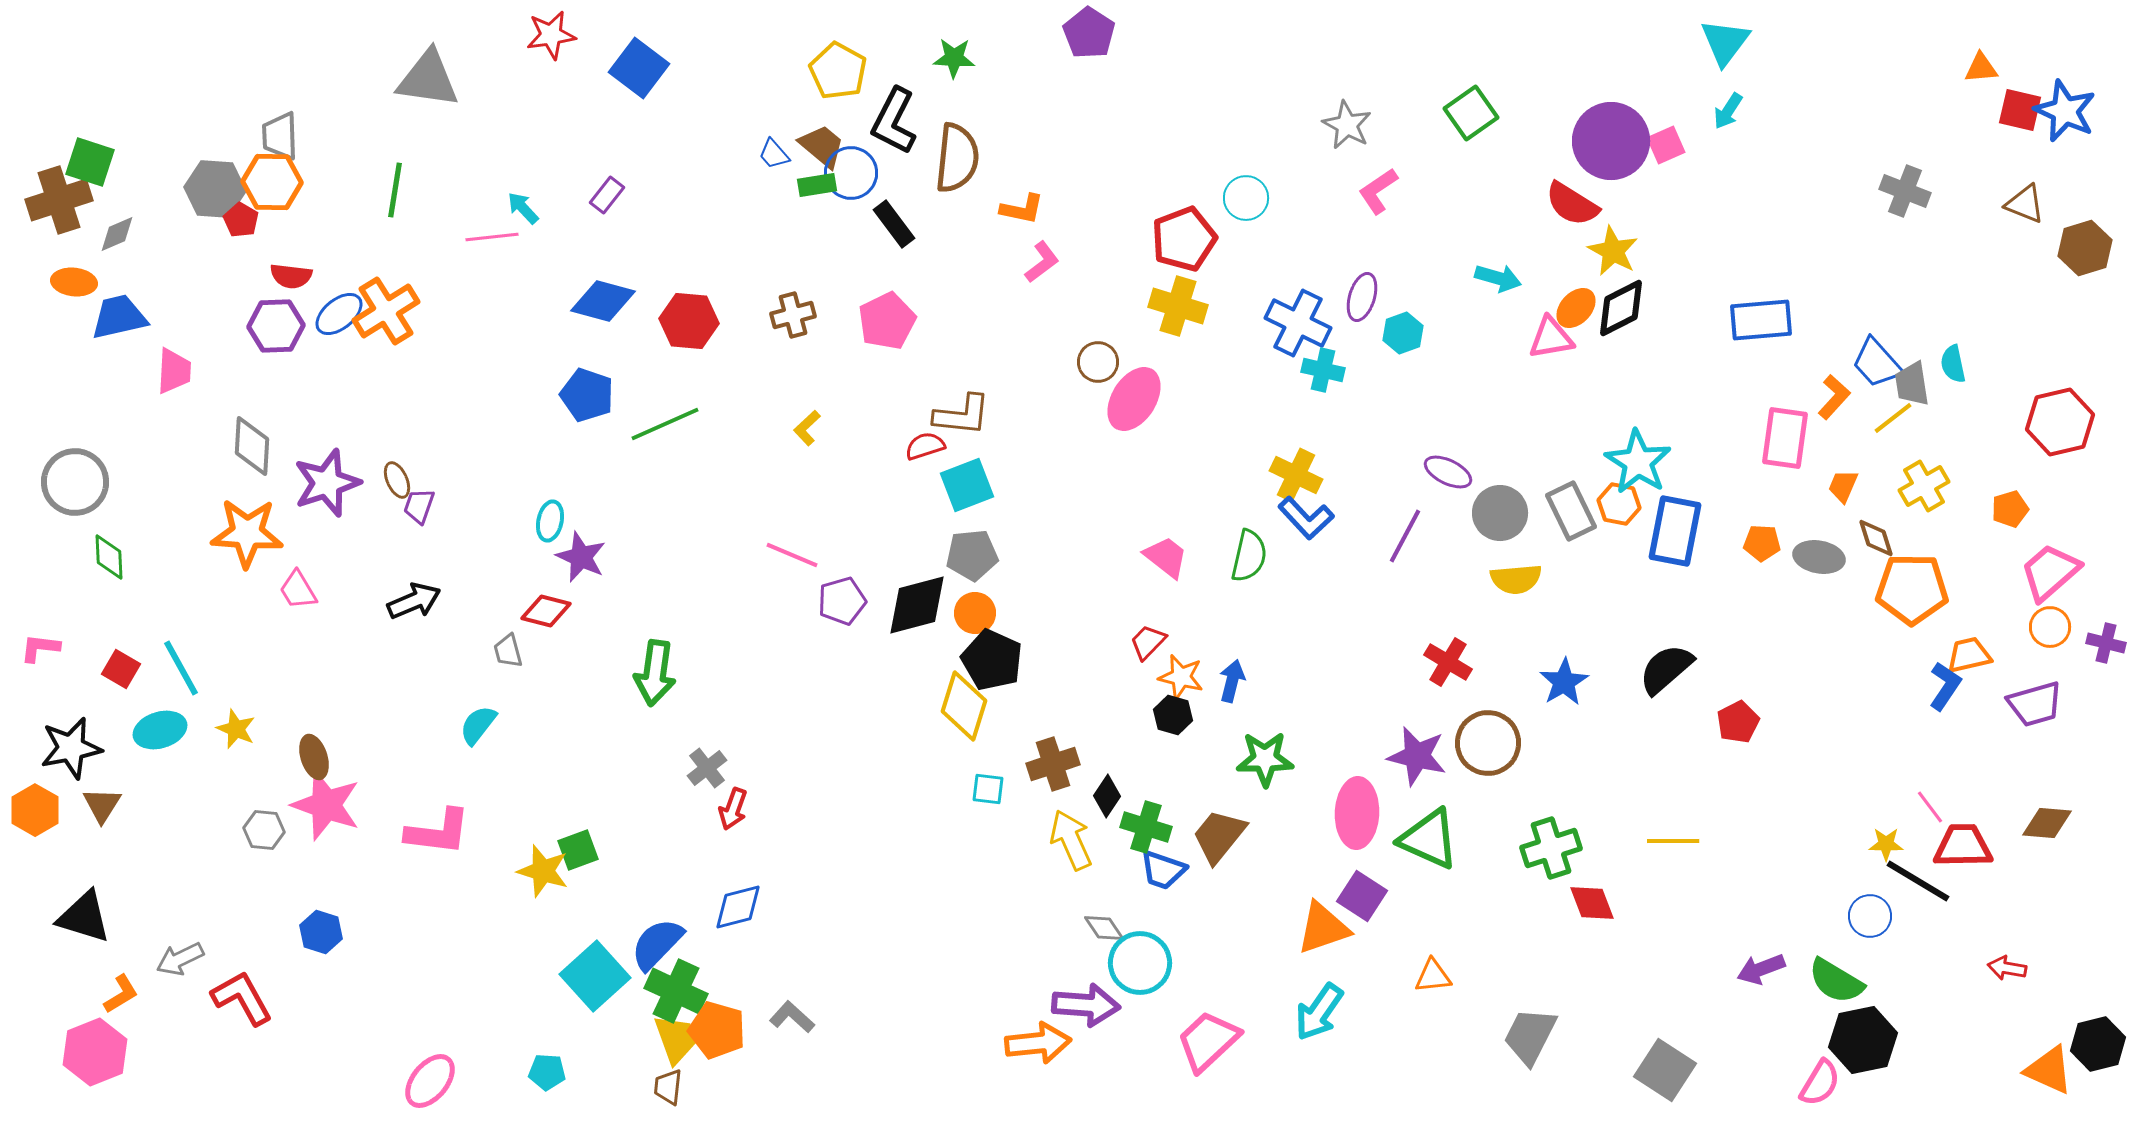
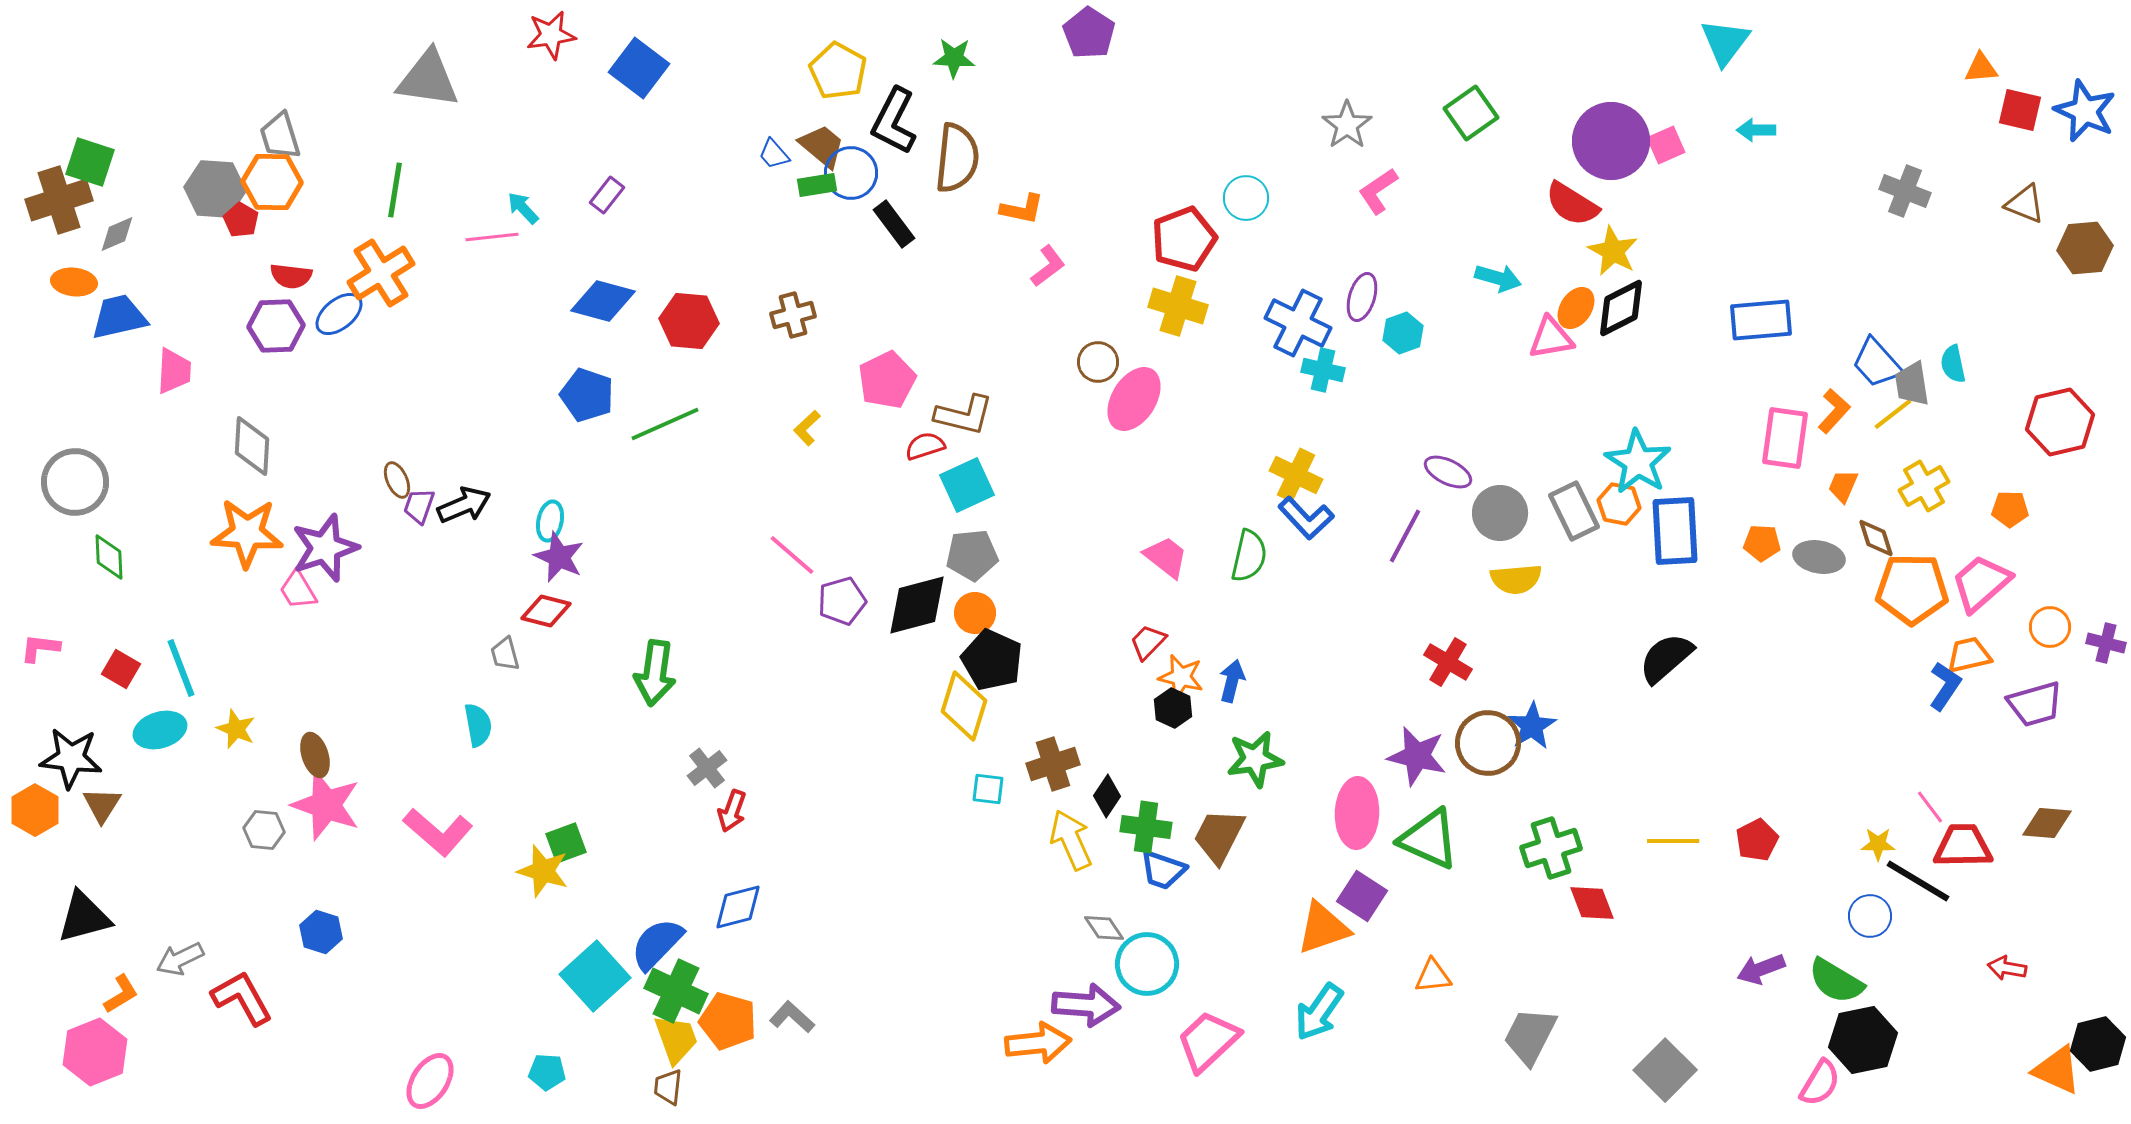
cyan arrow at (1728, 111): moved 28 px right, 19 px down; rotated 57 degrees clockwise
blue star at (2065, 111): moved 20 px right
gray star at (1347, 125): rotated 9 degrees clockwise
gray trapezoid at (280, 136): rotated 15 degrees counterclockwise
brown hexagon at (2085, 248): rotated 12 degrees clockwise
pink L-shape at (1042, 262): moved 6 px right, 4 px down
orange ellipse at (1576, 308): rotated 9 degrees counterclockwise
orange cross at (386, 311): moved 5 px left, 38 px up
pink pentagon at (887, 321): moved 59 px down
orange L-shape at (1834, 397): moved 14 px down
brown L-shape at (962, 415): moved 2 px right; rotated 8 degrees clockwise
yellow line at (1893, 418): moved 4 px up
purple star at (327, 483): moved 2 px left, 65 px down
cyan square at (967, 485): rotated 4 degrees counterclockwise
orange pentagon at (2010, 509): rotated 18 degrees clockwise
gray rectangle at (1571, 511): moved 3 px right
blue rectangle at (1675, 531): rotated 14 degrees counterclockwise
pink line at (792, 555): rotated 18 degrees clockwise
purple star at (581, 557): moved 22 px left
pink trapezoid at (2050, 572): moved 69 px left, 11 px down
black arrow at (414, 601): moved 50 px right, 96 px up
gray trapezoid at (508, 651): moved 3 px left, 3 px down
cyan line at (181, 668): rotated 8 degrees clockwise
black semicircle at (1666, 669): moved 11 px up
blue star at (1564, 682): moved 32 px left, 44 px down
black hexagon at (1173, 715): moved 7 px up; rotated 9 degrees clockwise
red pentagon at (1738, 722): moved 19 px right, 118 px down
cyan semicircle at (478, 725): rotated 132 degrees clockwise
black star at (71, 748): moved 10 px down; rotated 18 degrees clockwise
brown ellipse at (314, 757): moved 1 px right, 2 px up
green star at (1265, 759): moved 10 px left; rotated 8 degrees counterclockwise
red arrow at (733, 809): moved 1 px left, 2 px down
green cross at (1146, 827): rotated 9 degrees counterclockwise
pink L-shape at (438, 832): rotated 34 degrees clockwise
brown trapezoid at (1219, 836): rotated 12 degrees counterclockwise
yellow star at (1886, 844): moved 8 px left
green square at (578, 850): moved 12 px left, 7 px up
black triangle at (84, 917): rotated 32 degrees counterclockwise
cyan circle at (1140, 963): moved 7 px right, 1 px down
orange pentagon at (717, 1030): moved 11 px right, 9 px up
gray square at (1665, 1070): rotated 12 degrees clockwise
orange triangle at (2049, 1070): moved 8 px right
pink ellipse at (430, 1081): rotated 6 degrees counterclockwise
